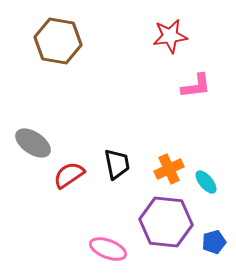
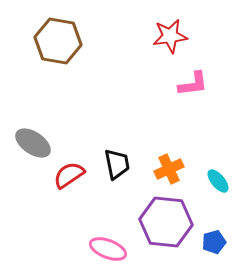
pink L-shape: moved 3 px left, 2 px up
cyan ellipse: moved 12 px right, 1 px up
